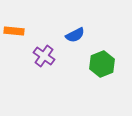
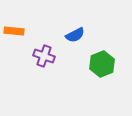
purple cross: rotated 15 degrees counterclockwise
